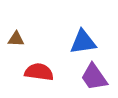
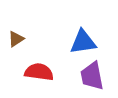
brown triangle: rotated 36 degrees counterclockwise
purple trapezoid: moved 2 px left, 1 px up; rotated 24 degrees clockwise
